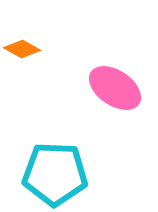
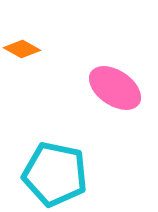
cyan pentagon: rotated 10 degrees clockwise
